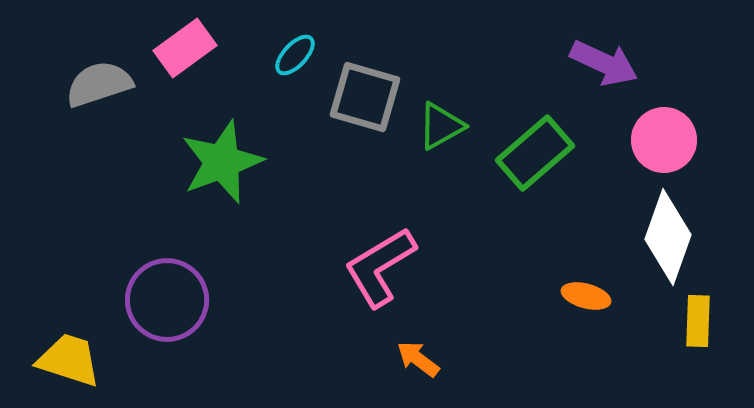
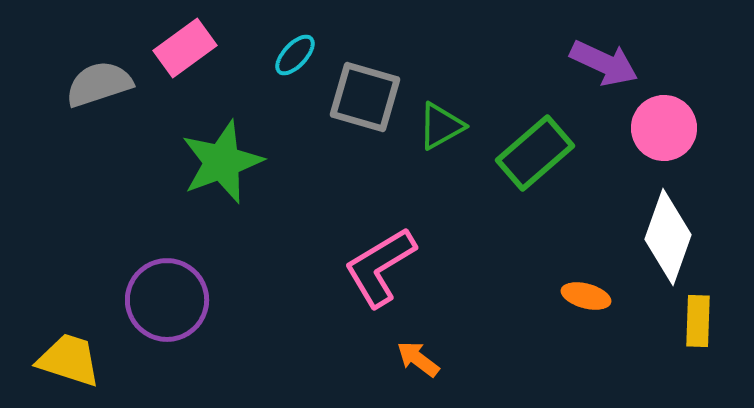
pink circle: moved 12 px up
